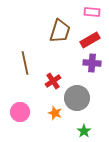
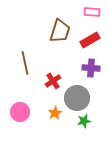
purple cross: moved 1 px left, 5 px down
orange star: rotated 24 degrees clockwise
green star: moved 10 px up; rotated 24 degrees clockwise
